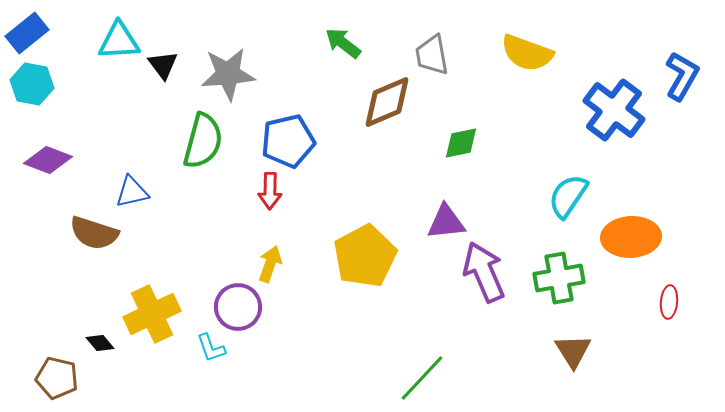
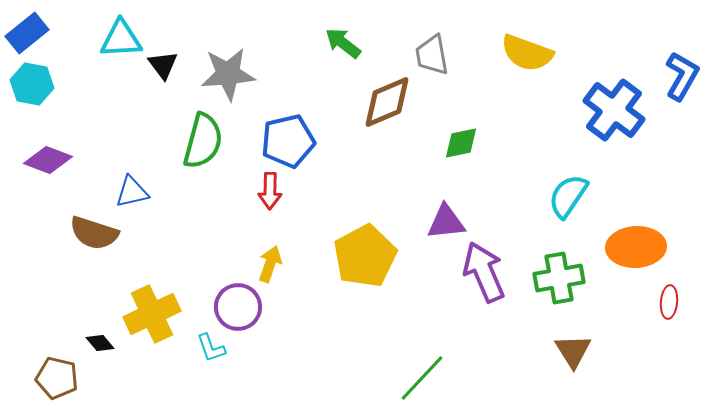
cyan triangle: moved 2 px right, 2 px up
orange ellipse: moved 5 px right, 10 px down
